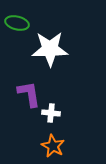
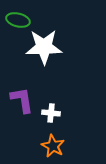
green ellipse: moved 1 px right, 3 px up
white star: moved 6 px left, 2 px up
purple L-shape: moved 7 px left, 6 px down
